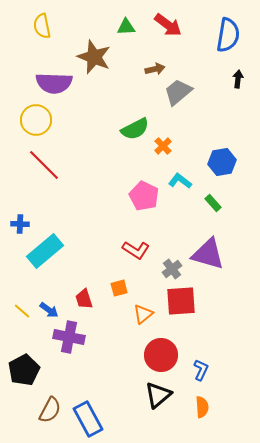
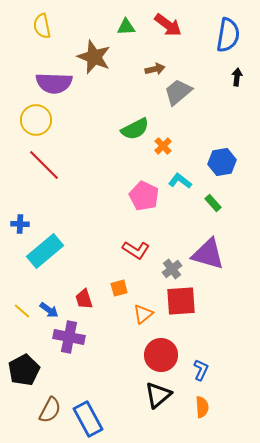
black arrow: moved 1 px left, 2 px up
